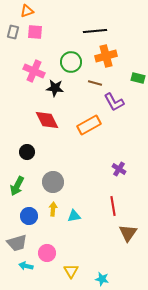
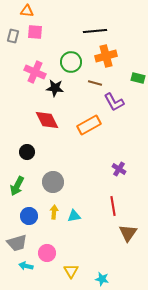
orange triangle: rotated 24 degrees clockwise
gray rectangle: moved 4 px down
pink cross: moved 1 px right, 1 px down
yellow arrow: moved 1 px right, 3 px down
